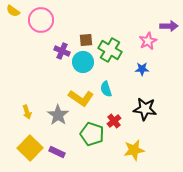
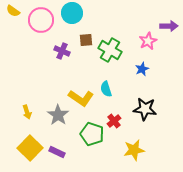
cyan circle: moved 11 px left, 49 px up
blue star: rotated 24 degrees counterclockwise
